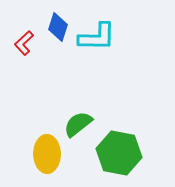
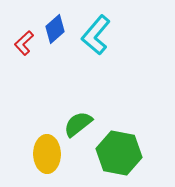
blue diamond: moved 3 px left, 2 px down; rotated 32 degrees clockwise
cyan L-shape: moved 1 px left, 2 px up; rotated 129 degrees clockwise
